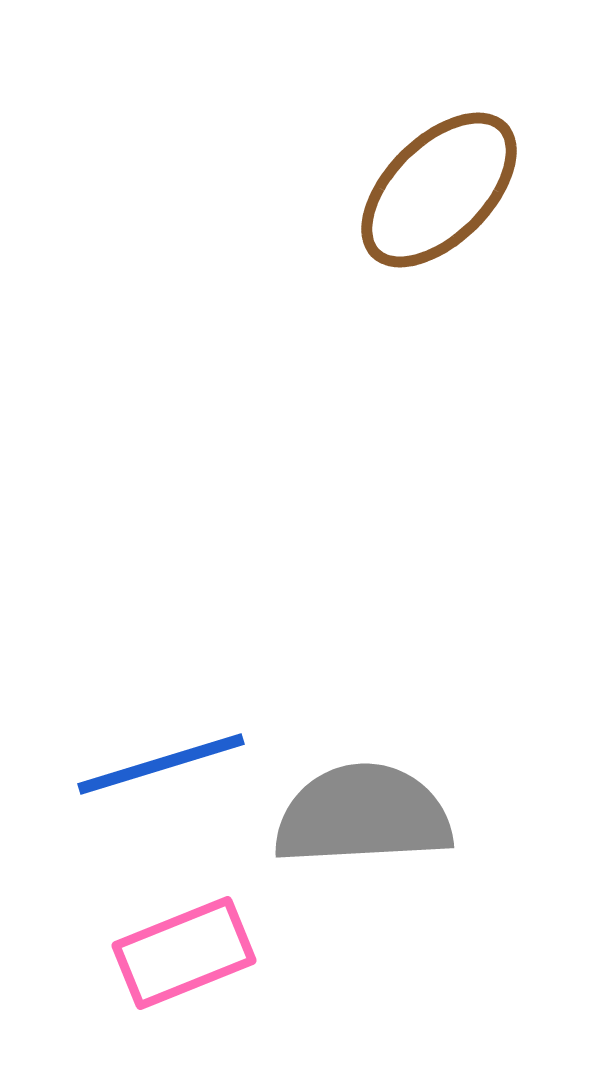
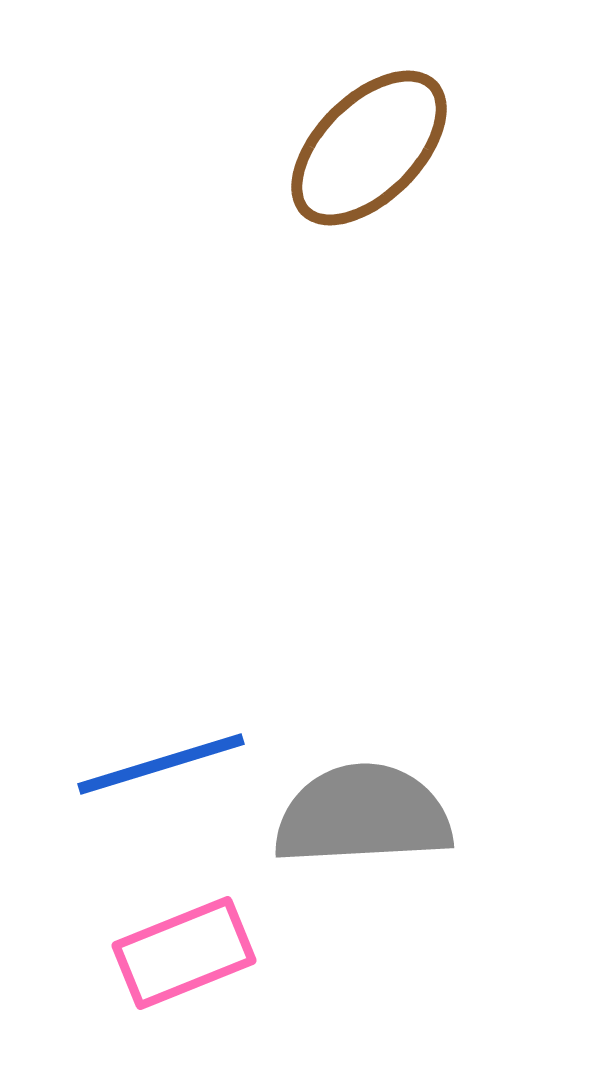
brown ellipse: moved 70 px left, 42 px up
